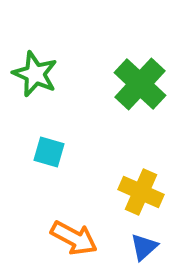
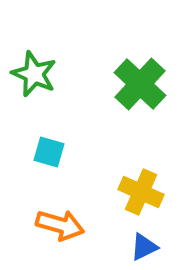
green star: moved 1 px left
orange arrow: moved 14 px left, 13 px up; rotated 12 degrees counterclockwise
blue triangle: rotated 16 degrees clockwise
